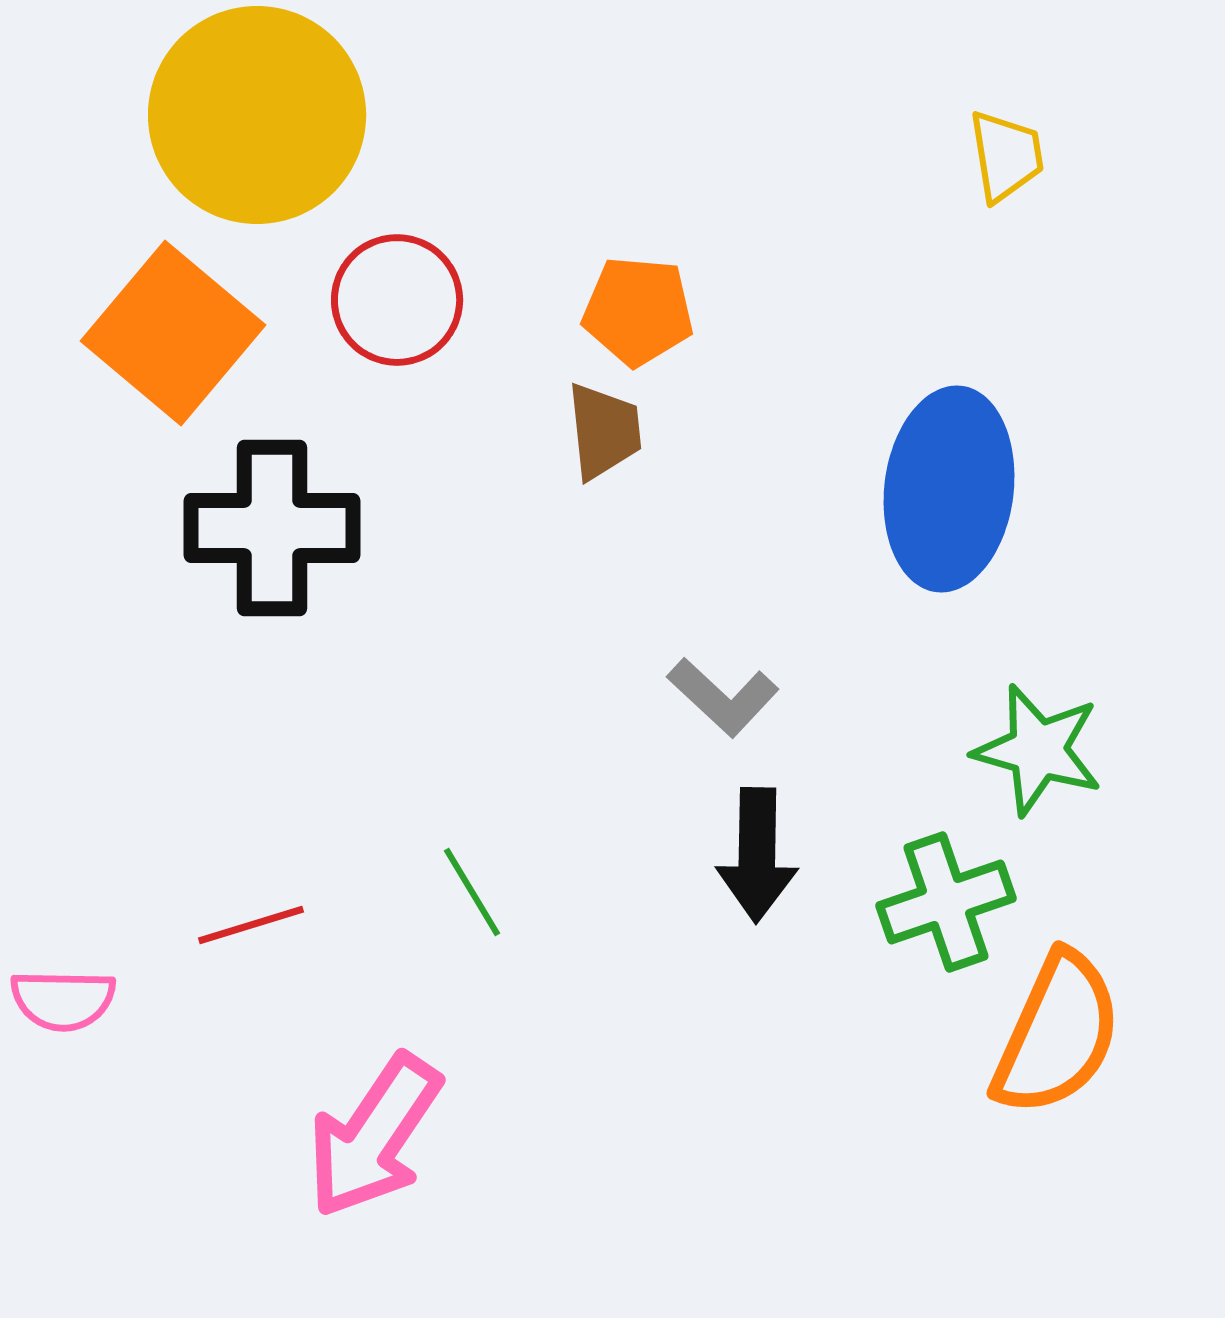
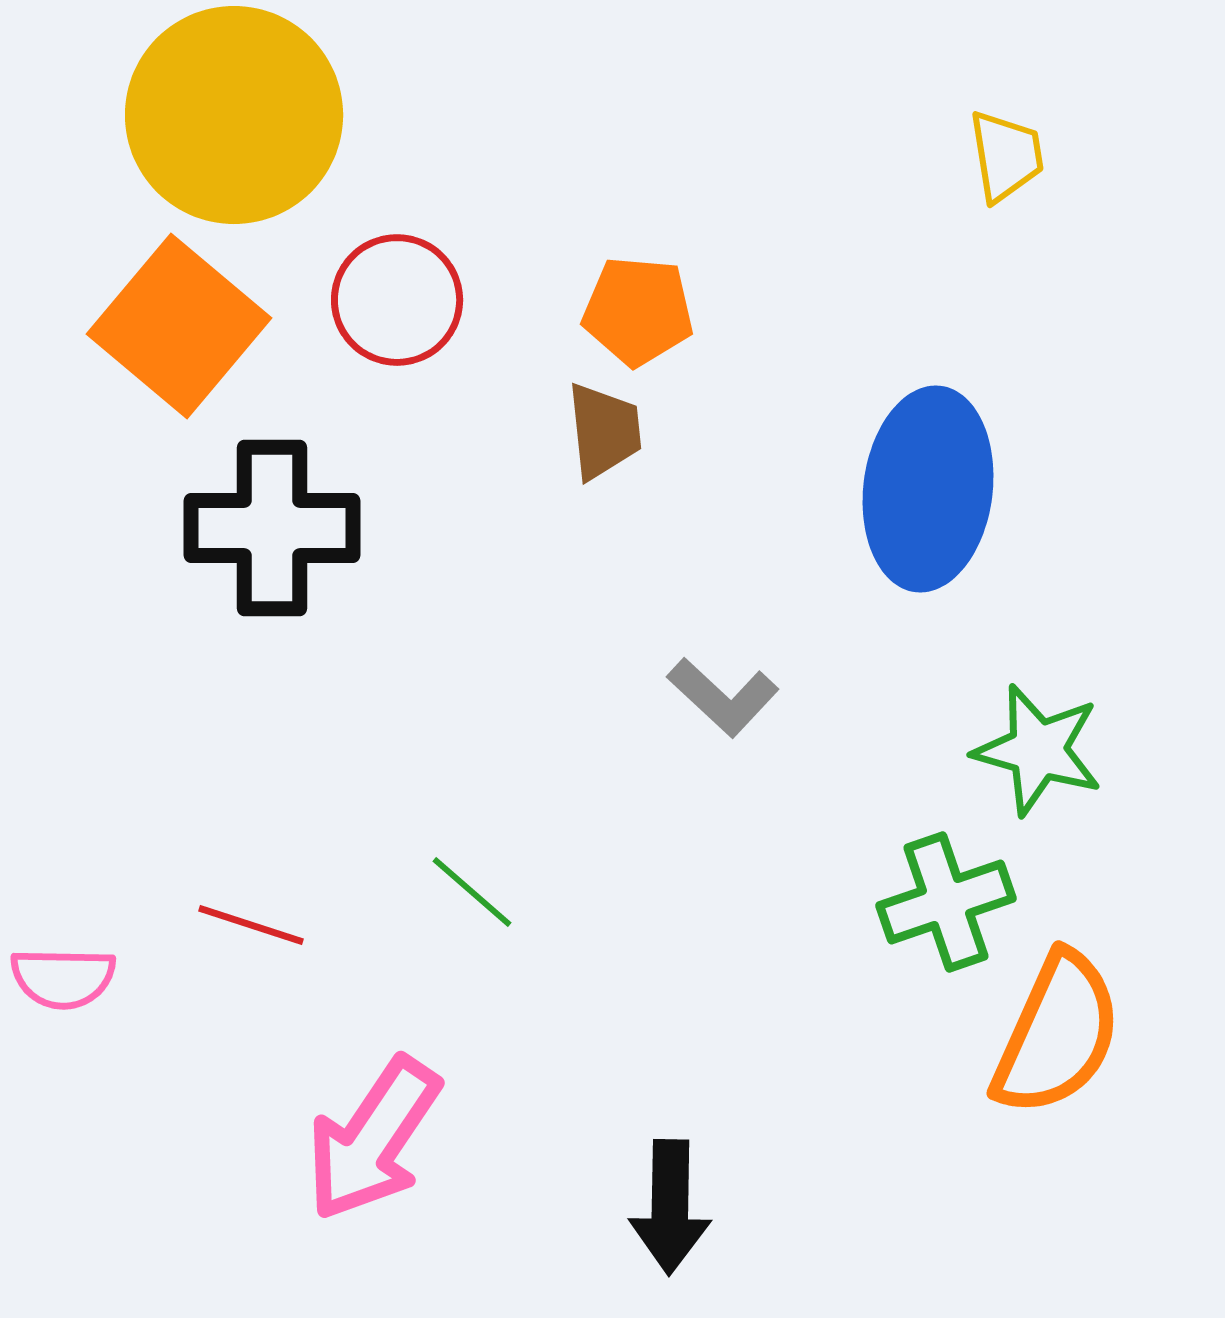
yellow circle: moved 23 px left
orange square: moved 6 px right, 7 px up
blue ellipse: moved 21 px left
black arrow: moved 87 px left, 352 px down
green line: rotated 18 degrees counterclockwise
red line: rotated 35 degrees clockwise
pink semicircle: moved 22 px up
pink arrow: moved 1 px left, 3 px down
